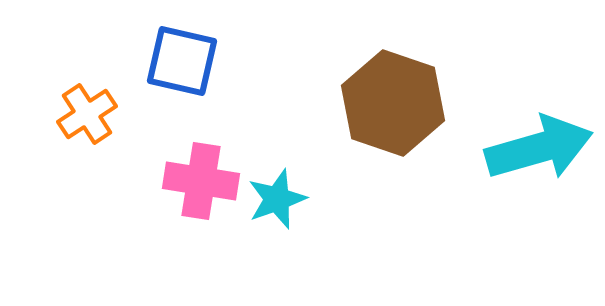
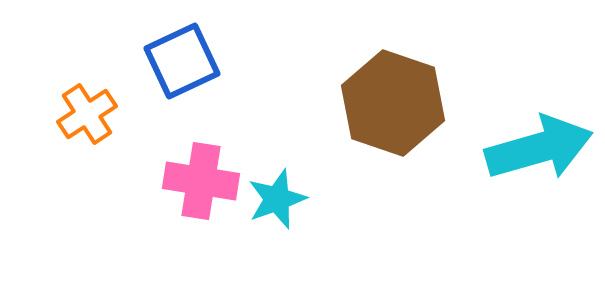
blue square: rotated 38 degrees counterclockwise
